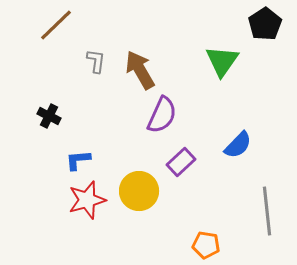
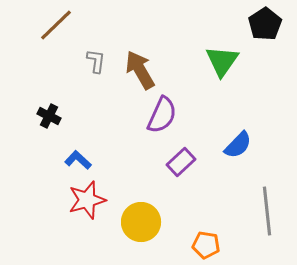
blue L-shape: rotated 48 degrees clockwise
yellow circle: moved 2 px right, 31 px down
